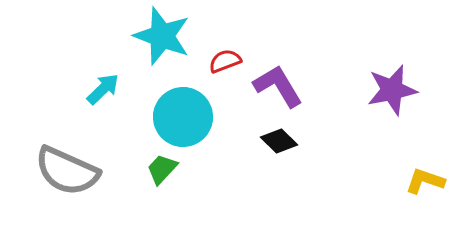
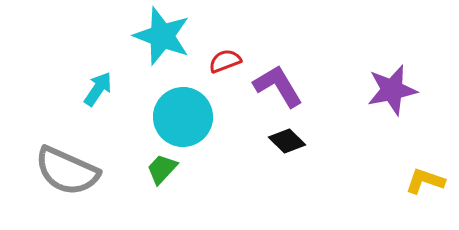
cyan arrow: moved 5 px left; rotated 12 degrees counterclockwise
black diamond: moved 8 px right
